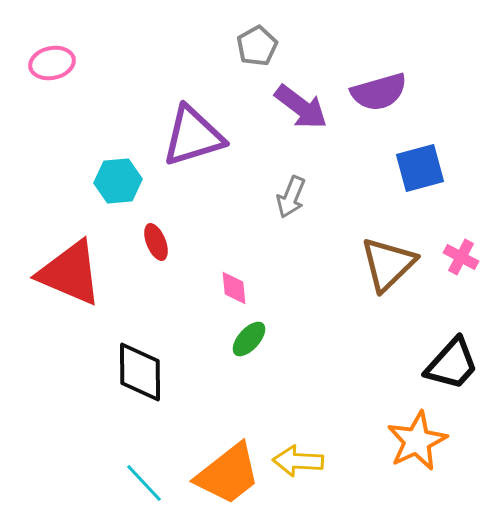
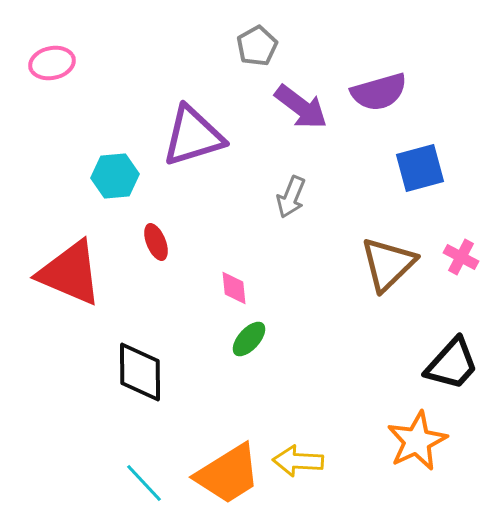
cyan hexagon: moved 3 px left, 5 px up
orange trapezoid: rotated 6 degrees clockwise
